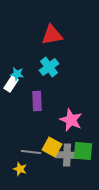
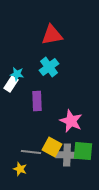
pink star: moved 1 px down
